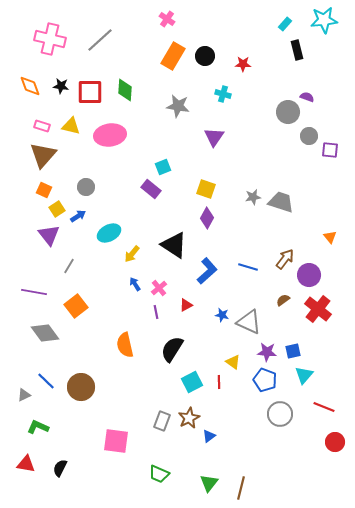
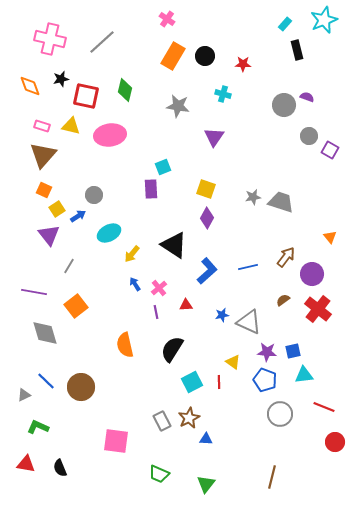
cyan star at (324, 20): rotated 16 degrees counterclockwise
gray line at (100, 40): moved 2 px right, 2 px down
black star at (61, 86): moved 7 px up; rotated 21 degrees counterclockwise
green diamond at (125, 90): rotated 10 degrees clockwise
red square at (90, 92): moved 4 px left, 4 px down; rotated 12 degrees clockwise
gray circle at (288, 112): moved 4 px left, 7 px up
purple square at (330, 150): rotated 24 degrees clockwise
gray circle at (86, 187): moved 8 px right, 8 px down
purple rectangle at (151, 189): rotated 48 degrees clockwise
brown arrow at (285, 259): moved 1 px right, 2 px up
blue line at (248, 267): rotated 30 degrees counterclockwise
purple circle at (309, 275): moved 3 px right, 1 px up
red triangle at (186, 305): rotated 24 degrees clockwise
blue star at (222, 315): rotated 24 degrees counterclockwise
gray diamond at (45, 333): rotated 20 degrees clockwise
cyan triangle at (304, 375): rotated 42 degrees clockwise
gray rectangle at (162, 421): rotated 48 degrees counterclockwise
blue triangle at (209, 436): moved 3 px left, 3 px down; rotated 40 degrees clockwise
black semicircle at (60, 468): rotated 48 degrees counterclockwise
green triangle at (209, 483): moved 3 px left, 1 px down
brown line at (241, 488): moved 31 px right, 11 px up
